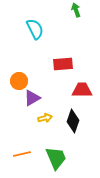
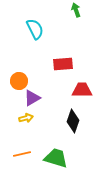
yellow arrow: moved 19 px left
green trapezoid: rotated 50 degrees counterclockwise
